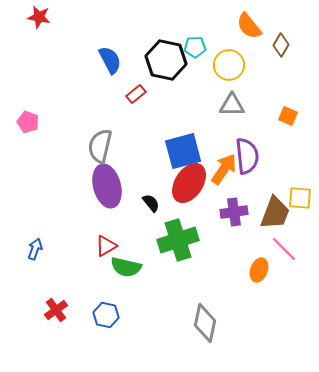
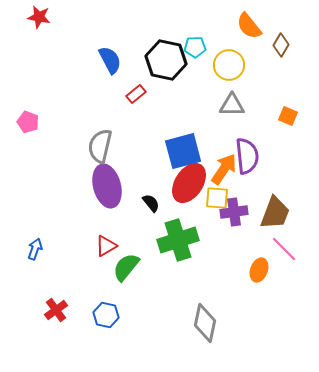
yellow square: moved 83 px left
green semicircle: rotated 116 degrees clockwise
